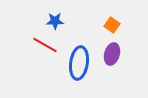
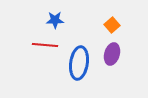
blue star: moved 1 px up
orange square: rotated 14 degrees clockwise
red line: rotated 25 degrees counterclockwise
